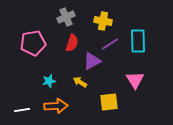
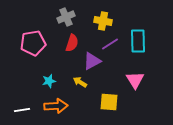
yellow square: rotated 12 degrees clockwise
